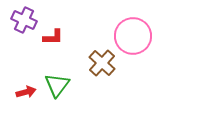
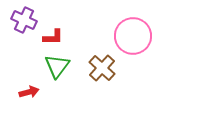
brown cross: moved 5 px down
green triangle: moved 19 px up
red arrow: moved 3 px right
